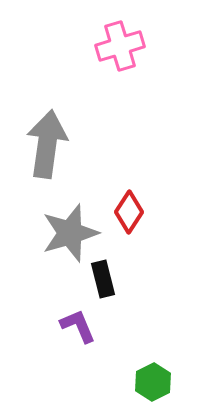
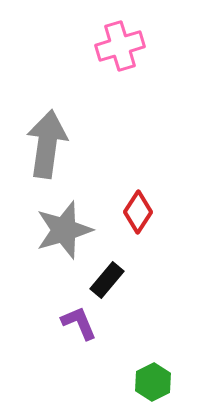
red diamond: moved 9 px right
gray star: moved 6 px left, 3 px up
black rectangle: moved 4 px right, 1 px down; rotated 54 degrees clockwise
purple L-shape: moved 1 px right, 3 px up
